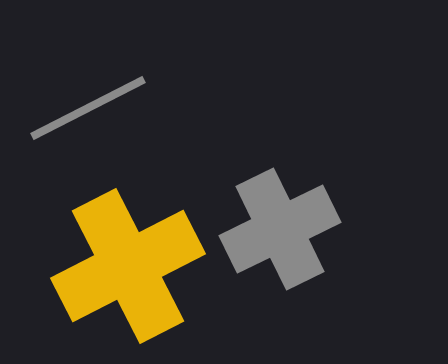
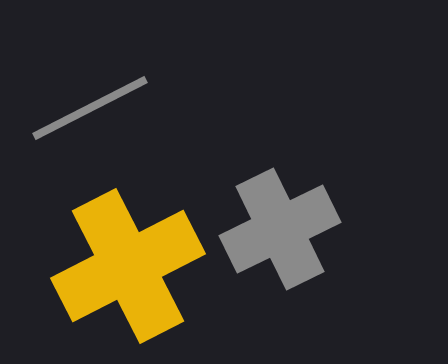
gray line: moved 2 px right
